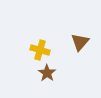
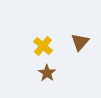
yellow cross: moved 3 px right, 4 px up; rotated 24 degrees clockwise
